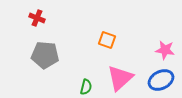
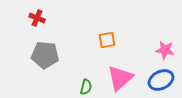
orange square: rotated 30 degrees counterclockwise
